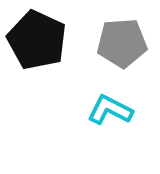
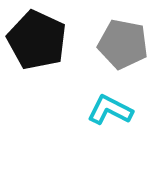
gray pentagon: moved 1 px right, 1 px down; rotated 15 degrees clockwise
